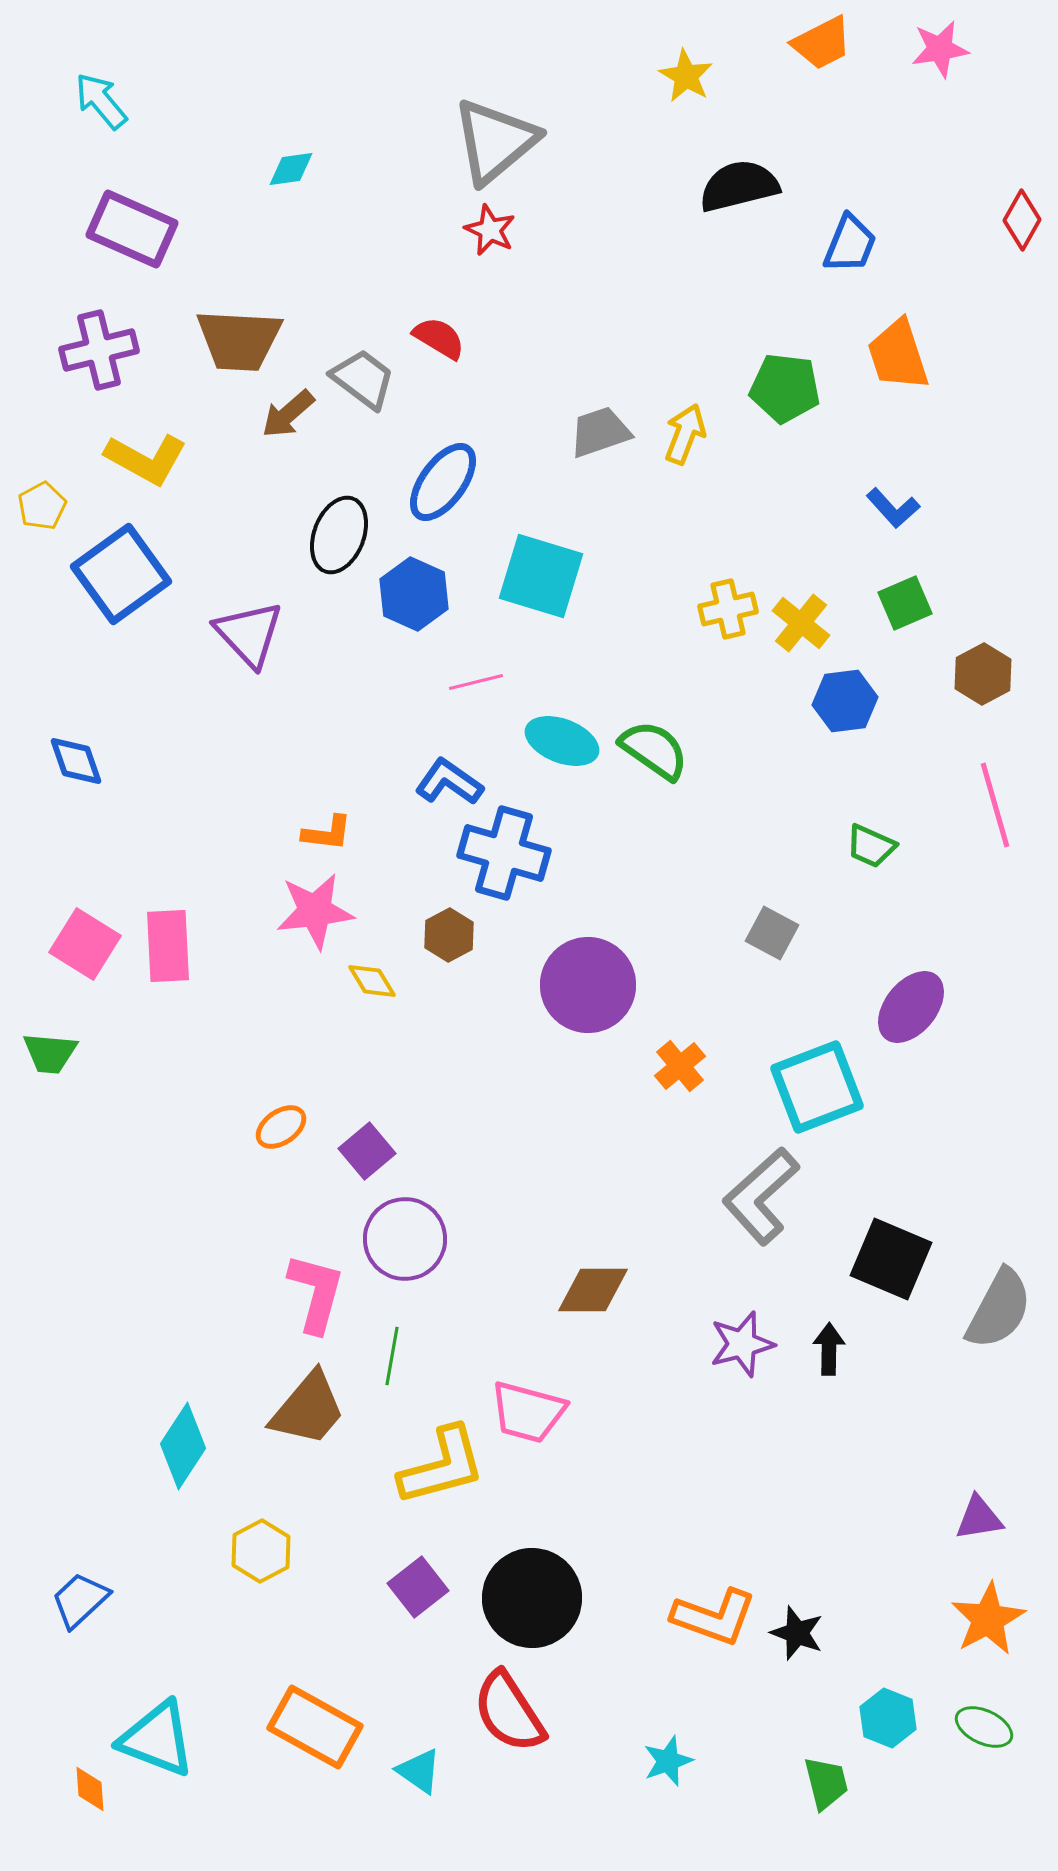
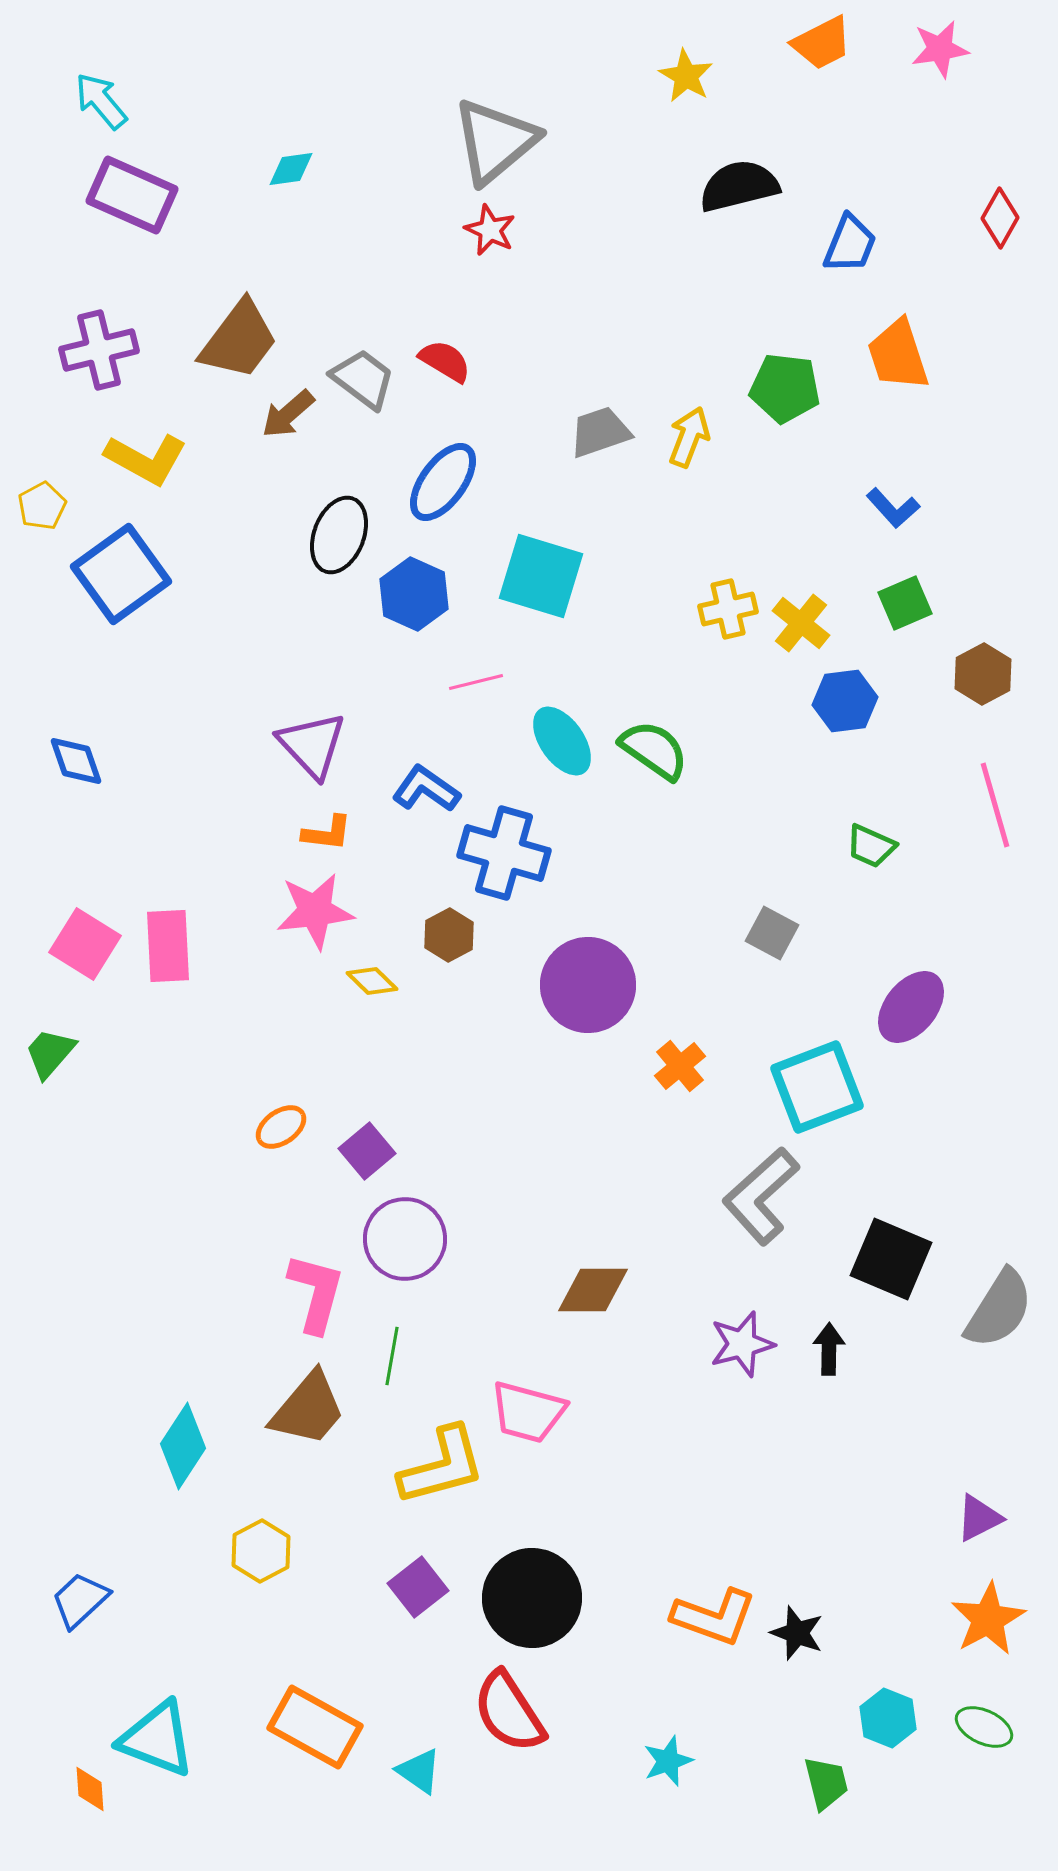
red diamond at (1022, 220): moved 22 px left, 2 px up
purple rectangle at (132, 229): moved 34 px up
red semicircle at (439, 338): moved 6 px right, 23 px down
brown trapezoid at (239, 340): rotated 56 degrees counterclockwise
yellow arrow at (685, 434): moved 4 px right, 3 px down
purple triangle at (249, 634): moved 63 px right, 111 px down
cyan ellipse at (562, 741): rotated 34 degrees clockwise
blue L-shape at (449, 782): moved 23 px left, 7 px down
yellow diamond at (372, 981): rotated 15 degrees counterclockwise
green trapezoid at (50, 1053): rotated 126 degrees clockwise
gray semicircle at (999, 1309): rotated 4 degrees clockwise
purple triangle at (979, 1518): rotated 18 degrees counterclockwise
